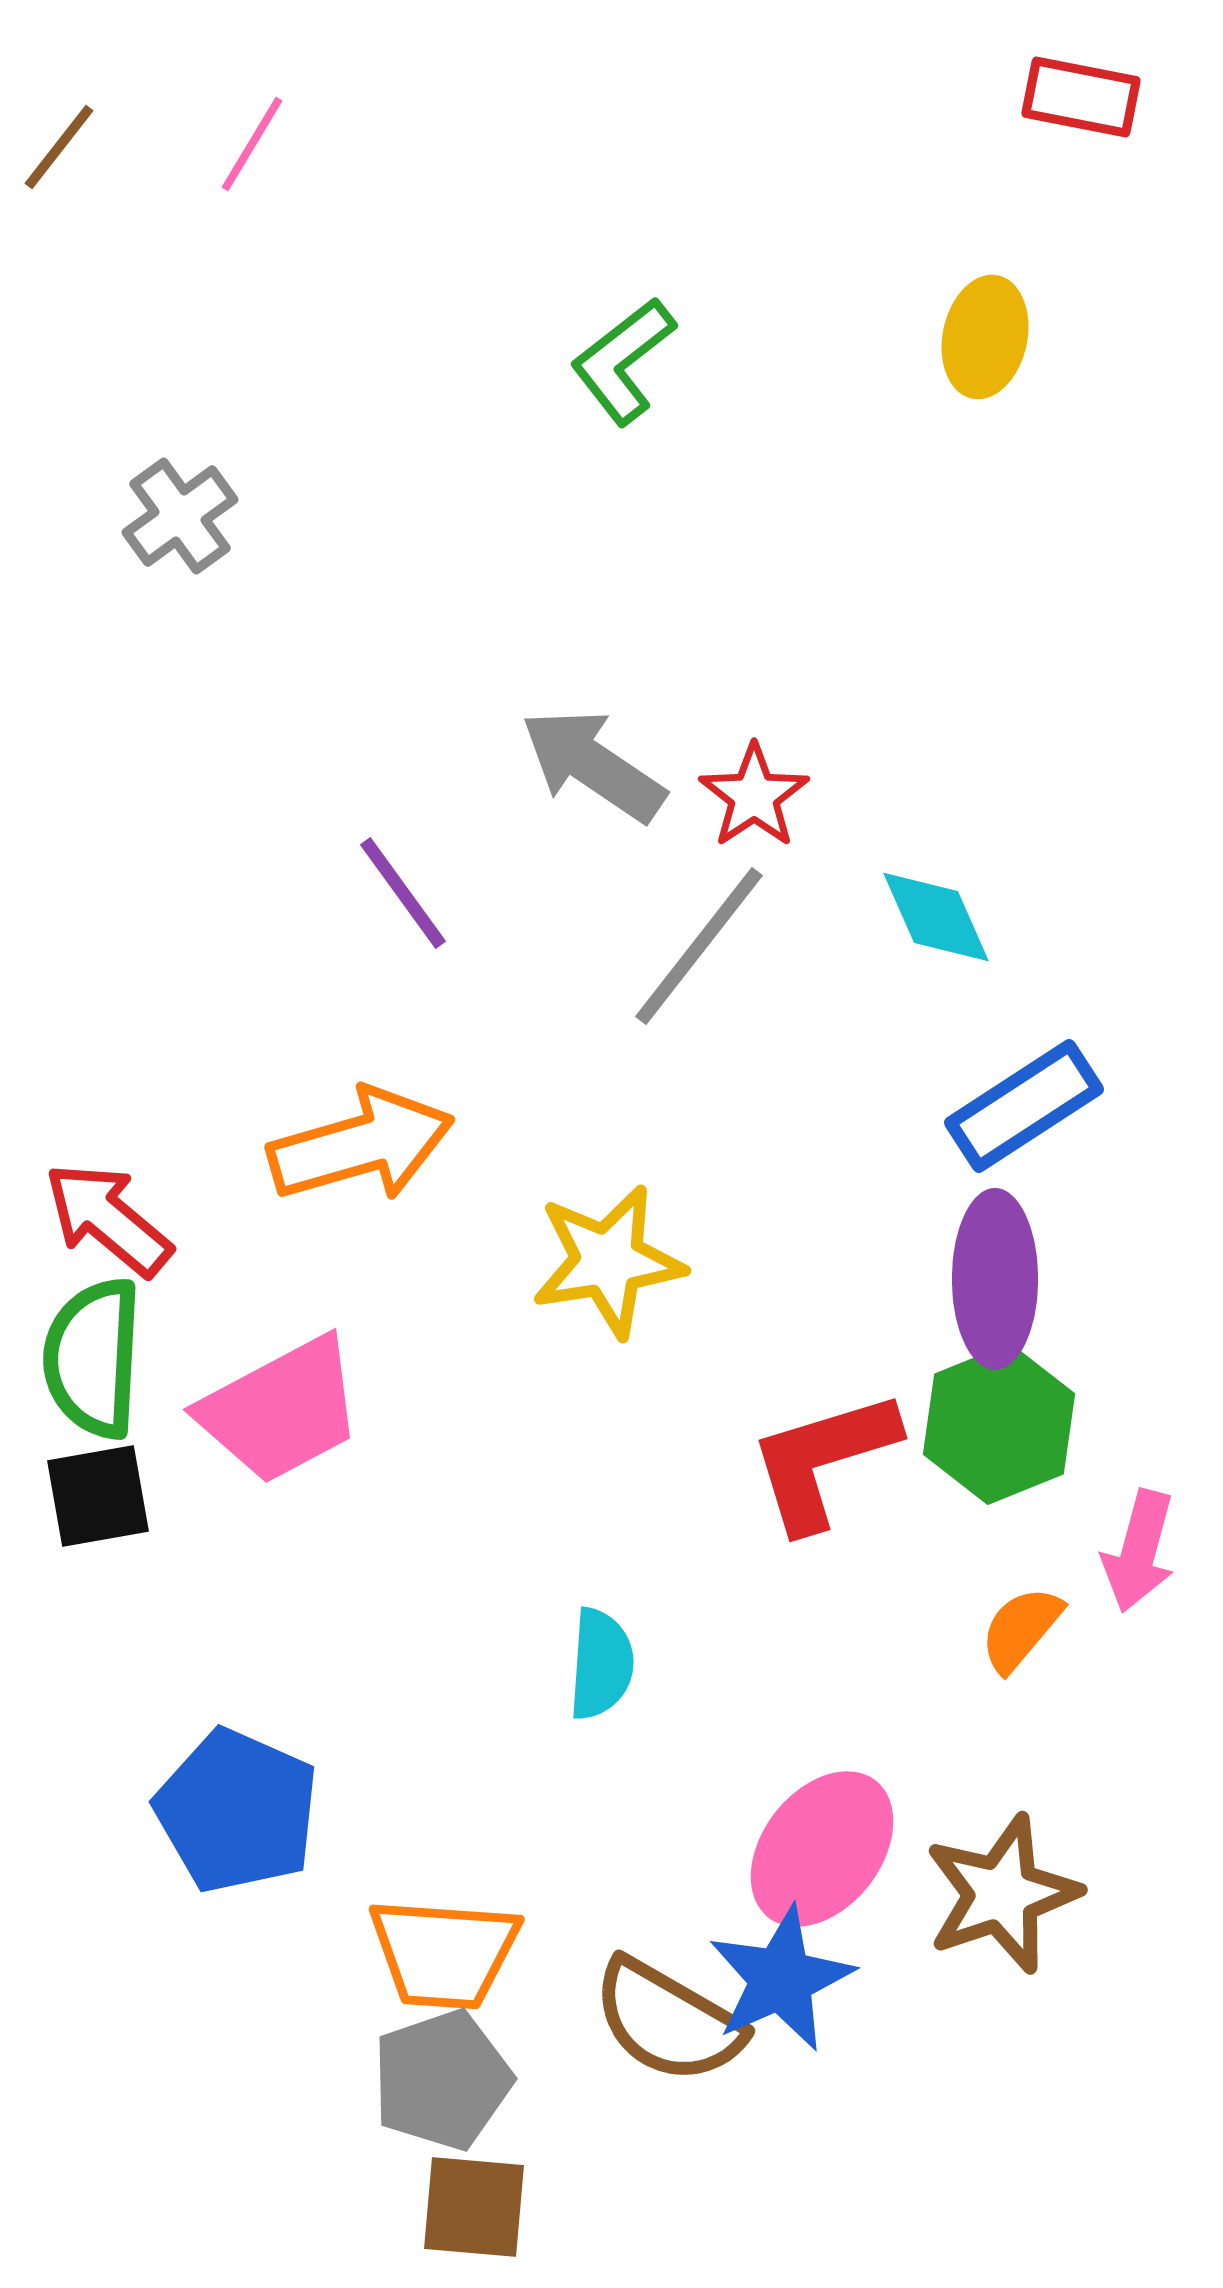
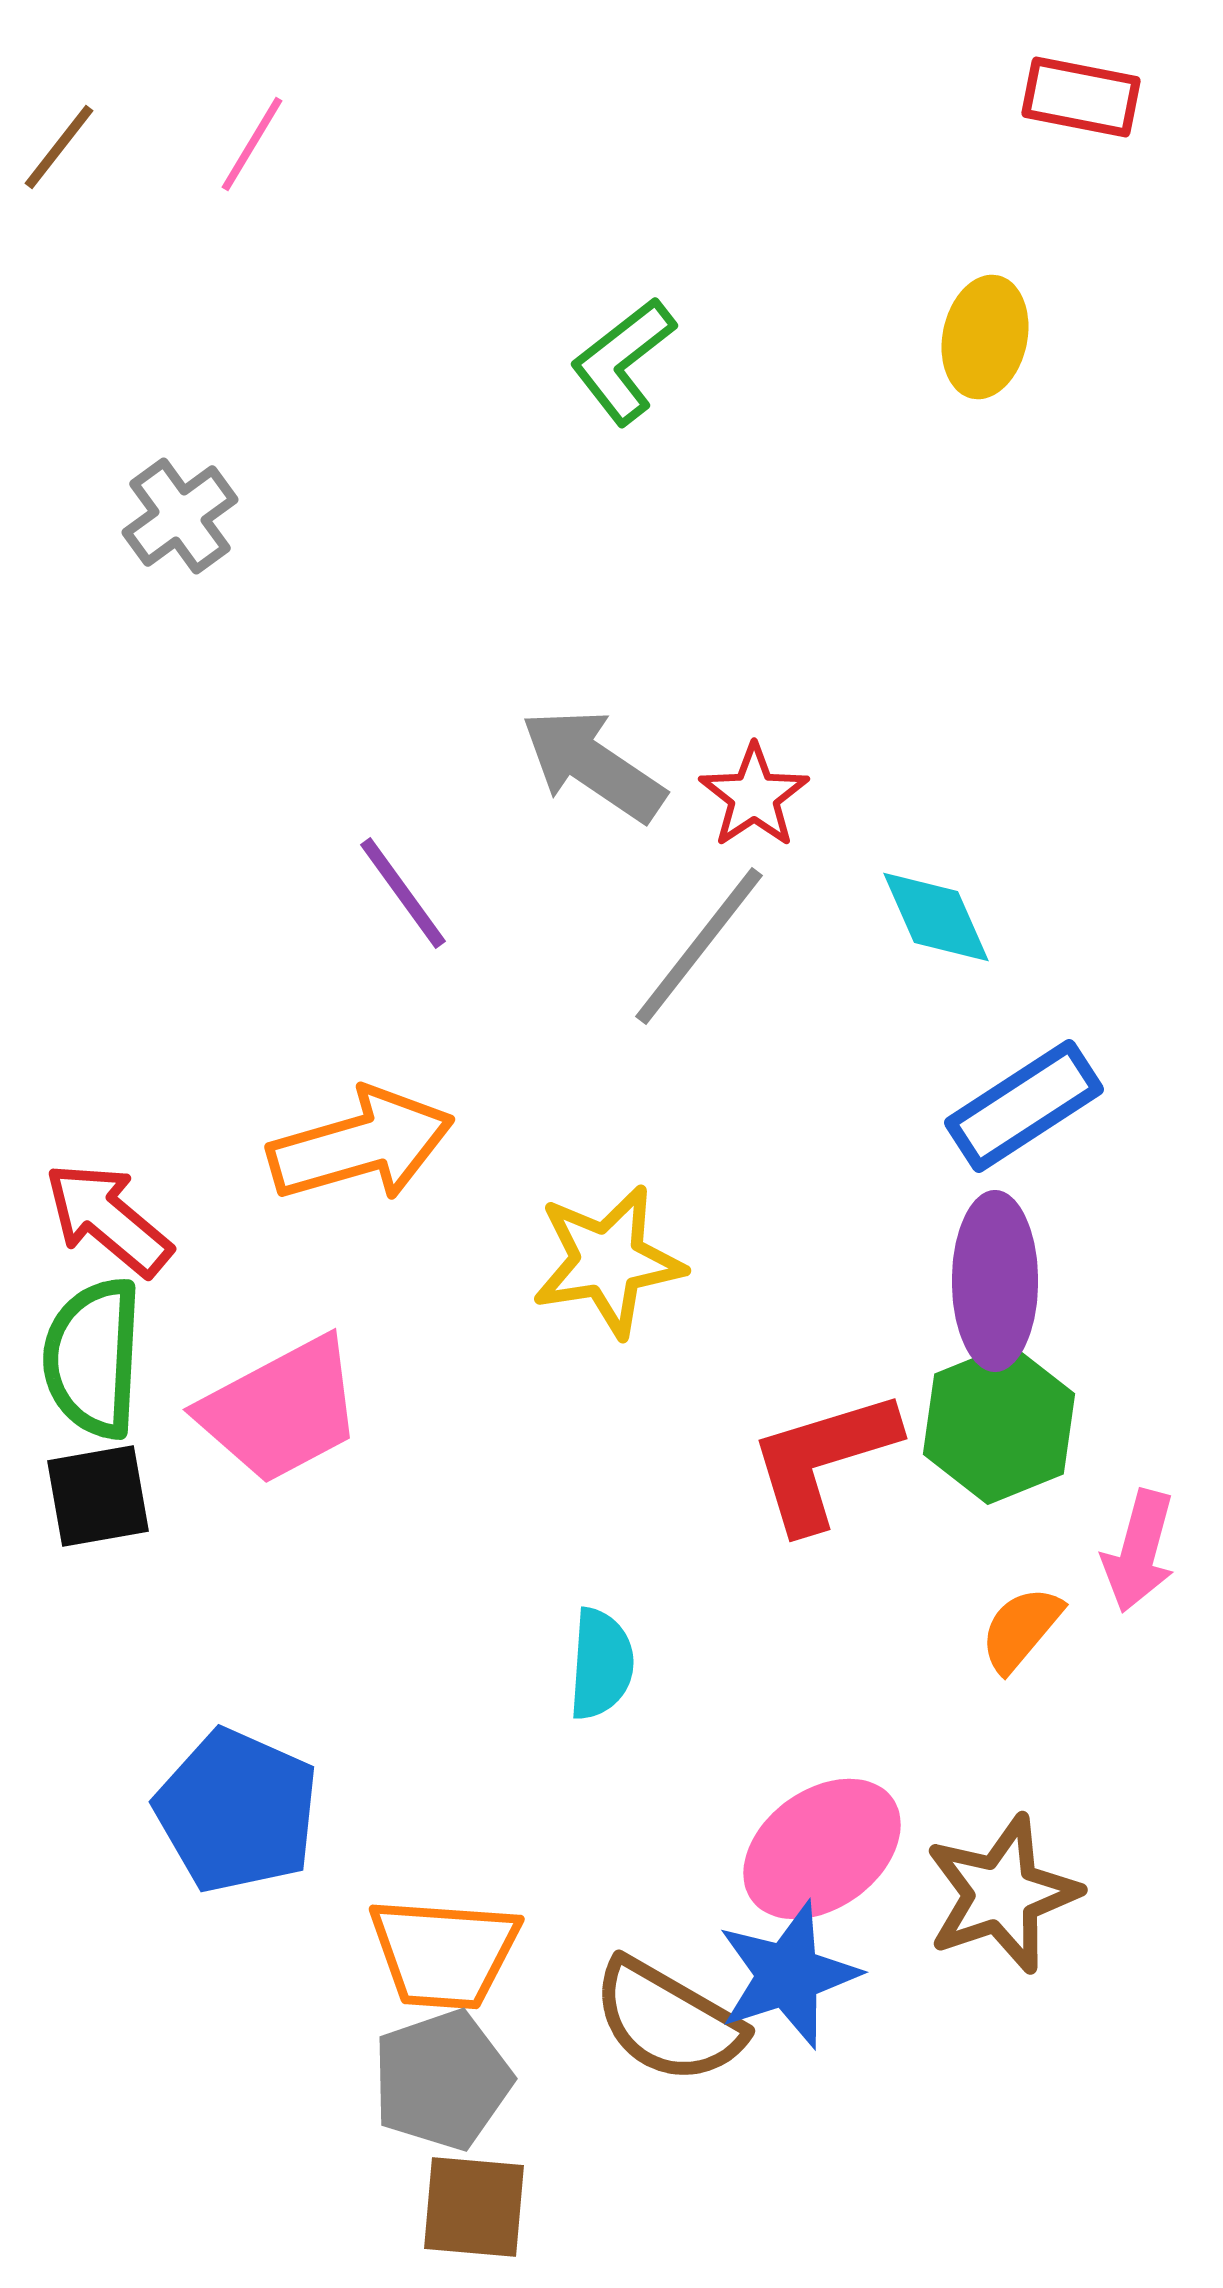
purple ellipse: moved 2 px down
pink ellipse: rotated 16 degrees clockwise
blue star: moved 7 px right, 4 px up; rotated 6 degrees clockwise
